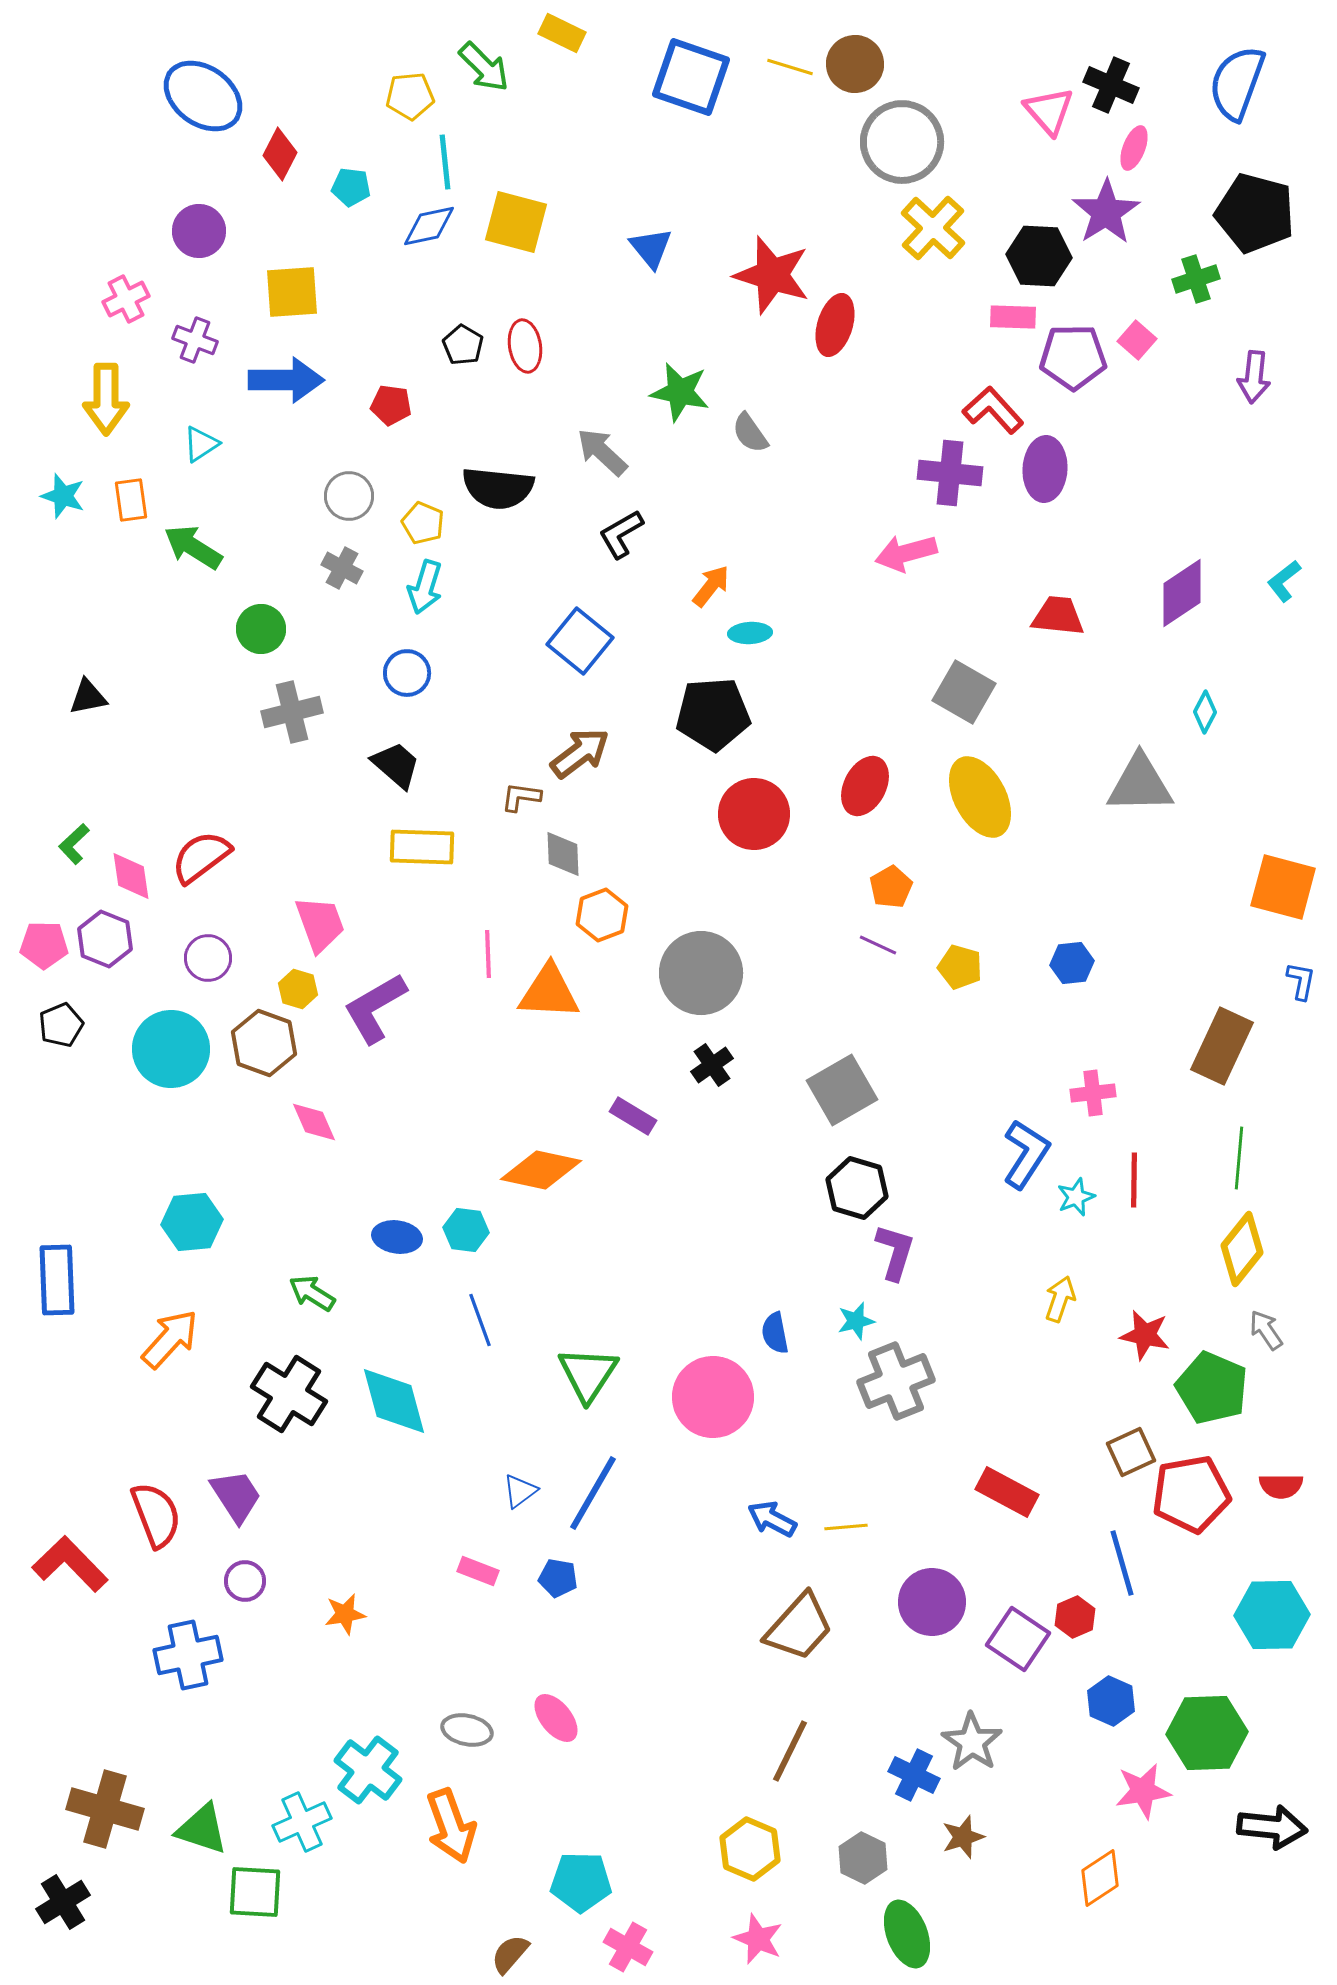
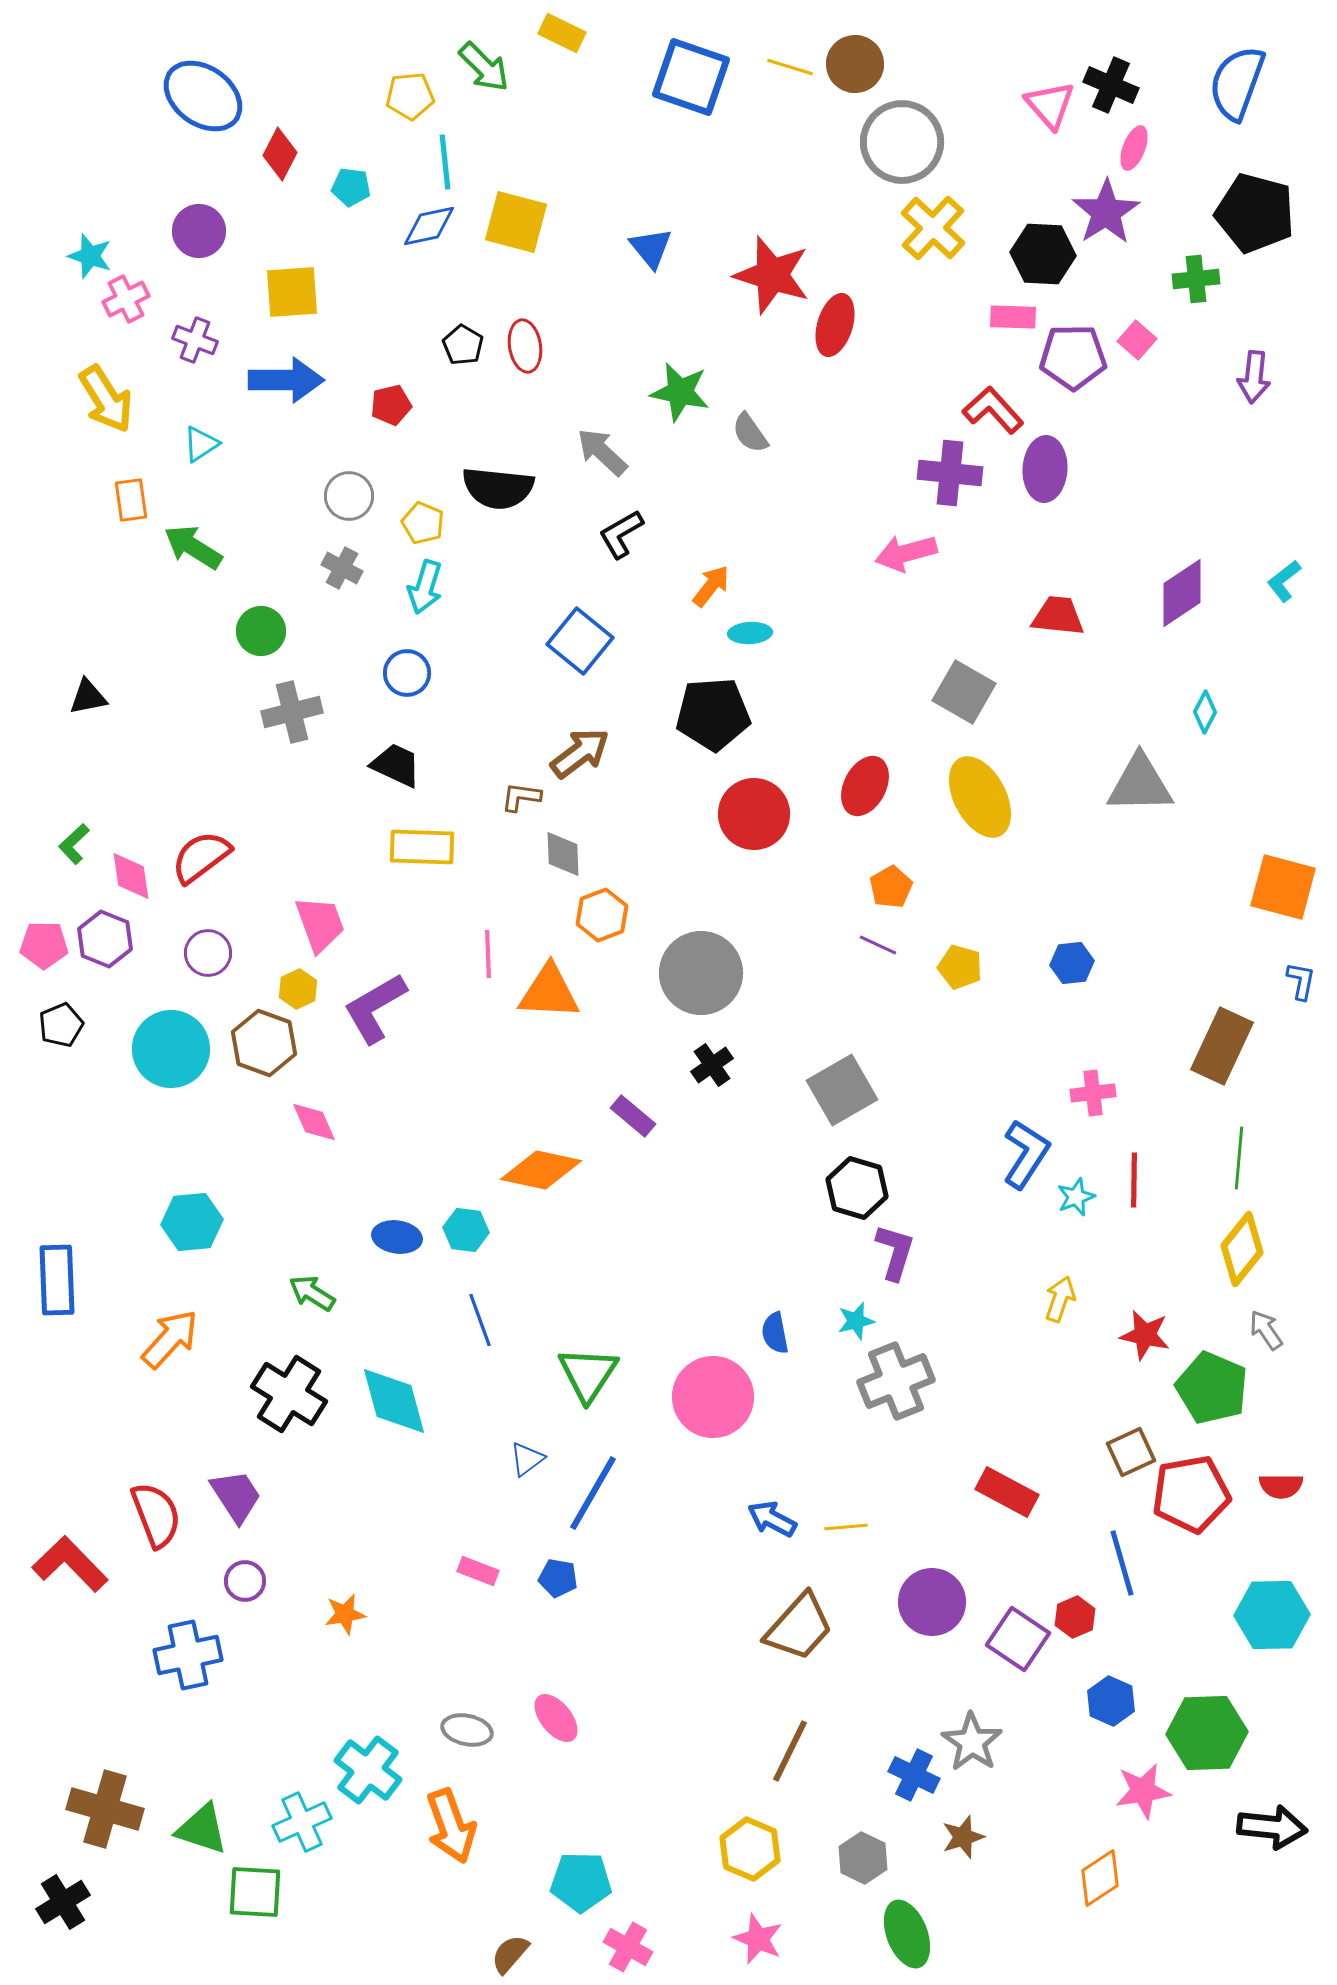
pink triangle at (1049, 111): moved 1 px right, 6 px up
black hexagon at (1039, 256): moved 4 px right, 2 px up
green cross at (1196, 279): rotated 12 degrees clockwise
yellow arrow at (106, 399): rotated 32 degrees counterclockwise
red pentagon at (391, 405): rotated 21 degrees counterclockwise
cyan star at (63, 496): moved 27 px right, 240 px up
green circle at (261, 629): moved 2 px down
black trapezoid at (396, 765): rotated 16 degrees counterclockwise
purple circle at (208, 958): moved 5 px up
yellow hexagon at (298, 989): rotated 18 degrees clockwise
purple rectangle at (633, 1116): rotated 9 degrees clockwise
blue triangle at (520, 1491): moved 7 px right, 32 px up
